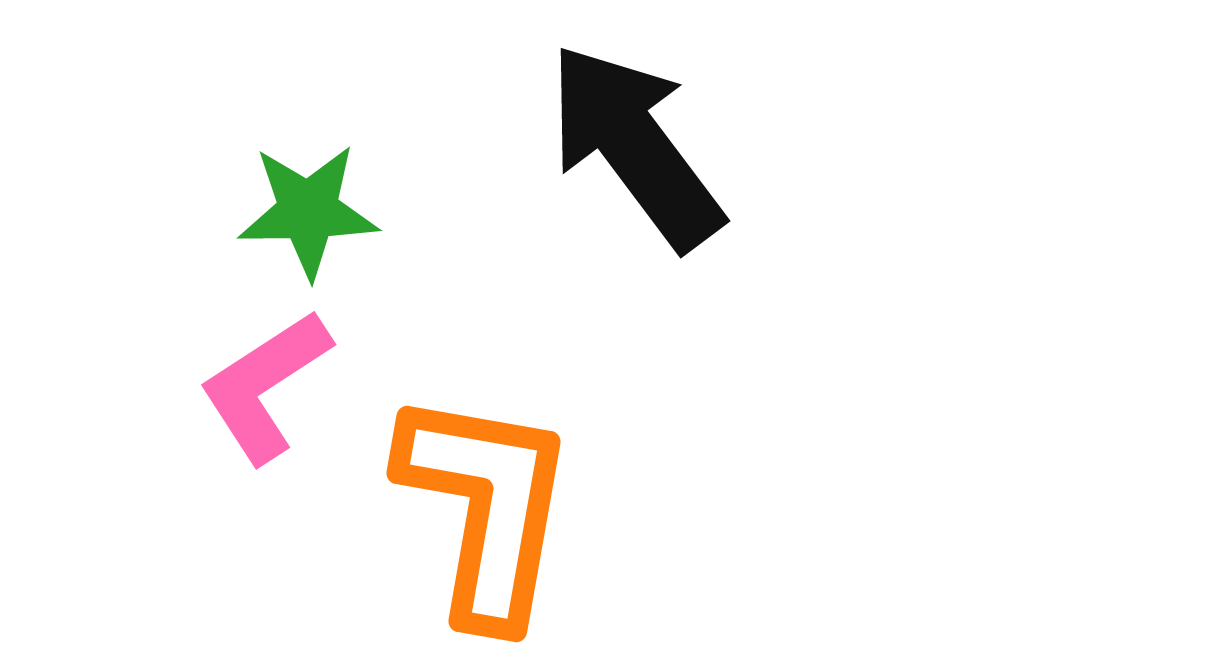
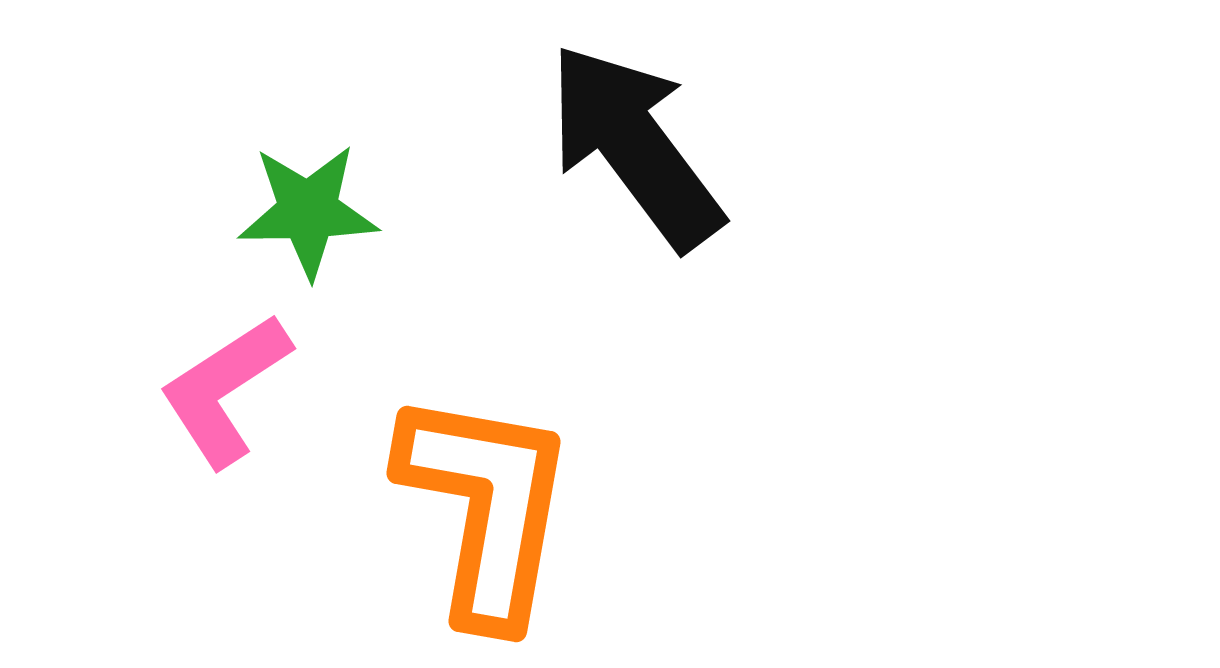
pink L-shape: moved 40 px left, 4 px down
